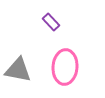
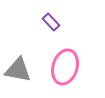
pink ellipse: rotated 12 degrees clockwise
